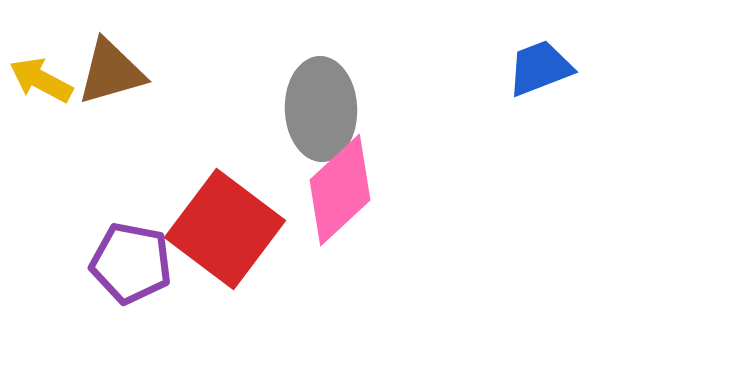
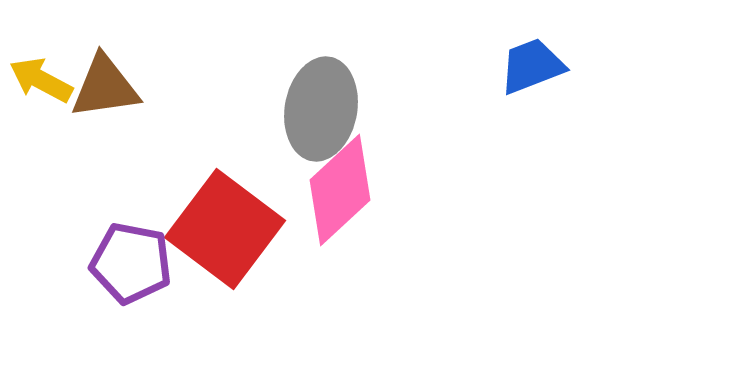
blue trapezoid: moved 8 px left, 2 px up
brown triangle: moved 6 px left, 15 px down; rotated 8 degrees clockwise
gray ellipse: rotated 12 degrees clockwise
